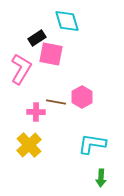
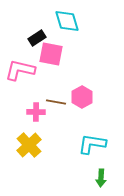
pink L-shape: moved 1 px left, 1 px down; rotated 108 degrees counterclockwise
